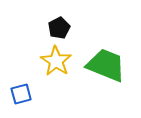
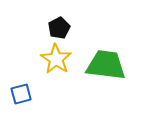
yellow star: moved 2 px up
green trapezoid: rotated 15 degrees counterclockwise
